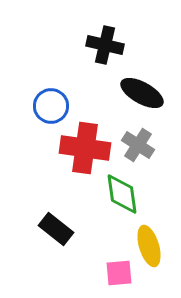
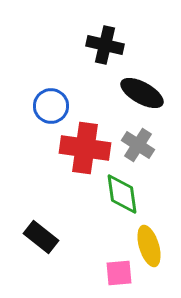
black rectangle: moved 15 px left, 8 px down
